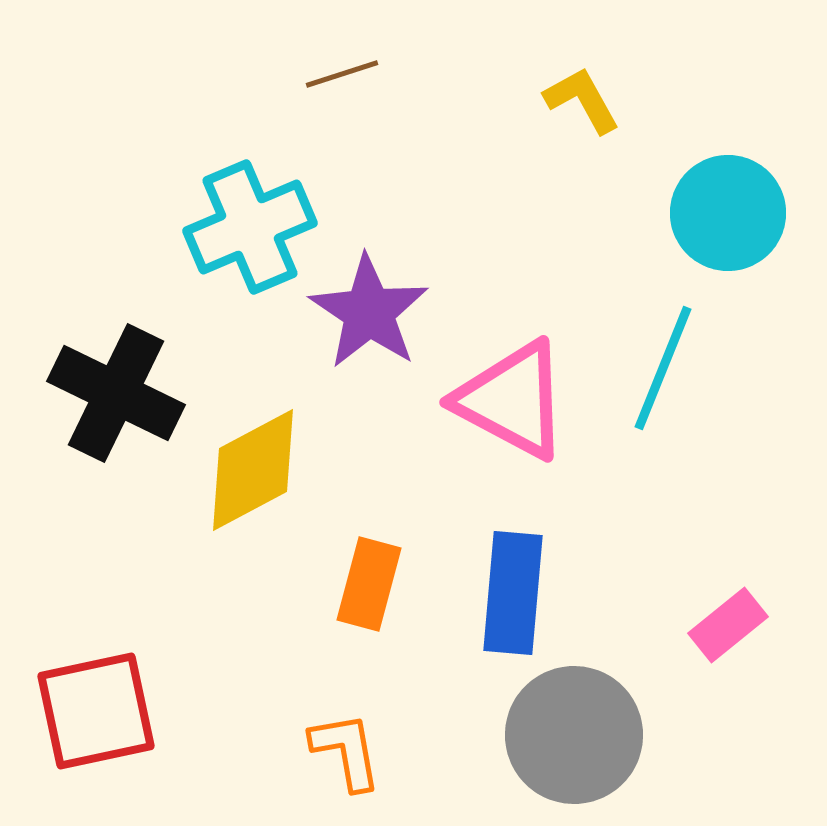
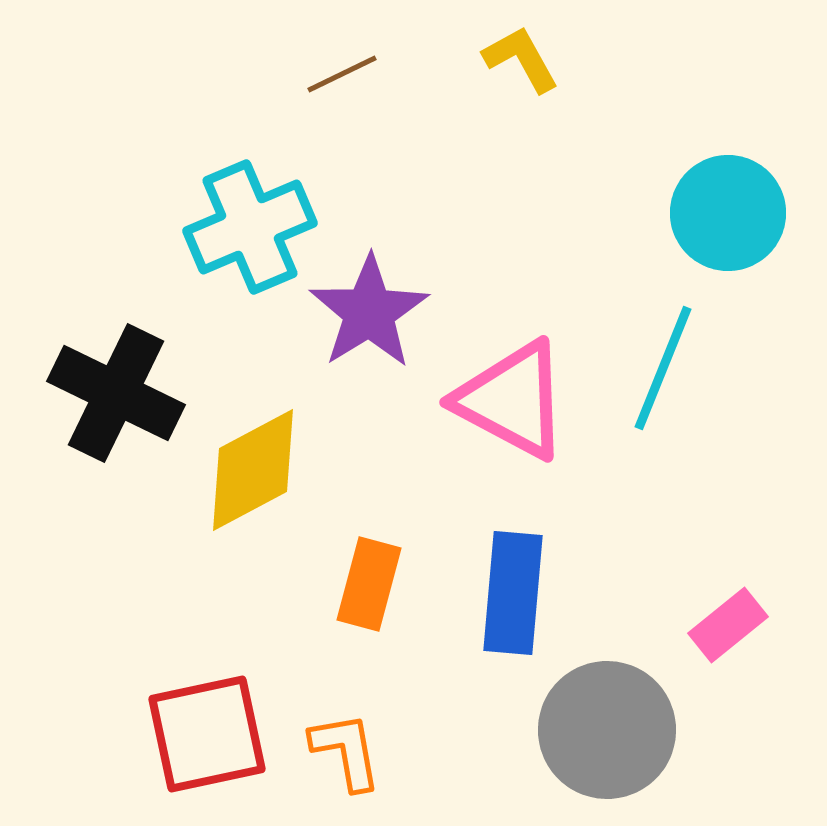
brown line: rotated 8 degrees counterclockwise
yellow L-shape: moved 61 px left, 41 px up
purple star: rotated 6 degrees clockwise
red square: moved 111 px right, 23 px down
gray circle: moved 33 px right, 5 px up
